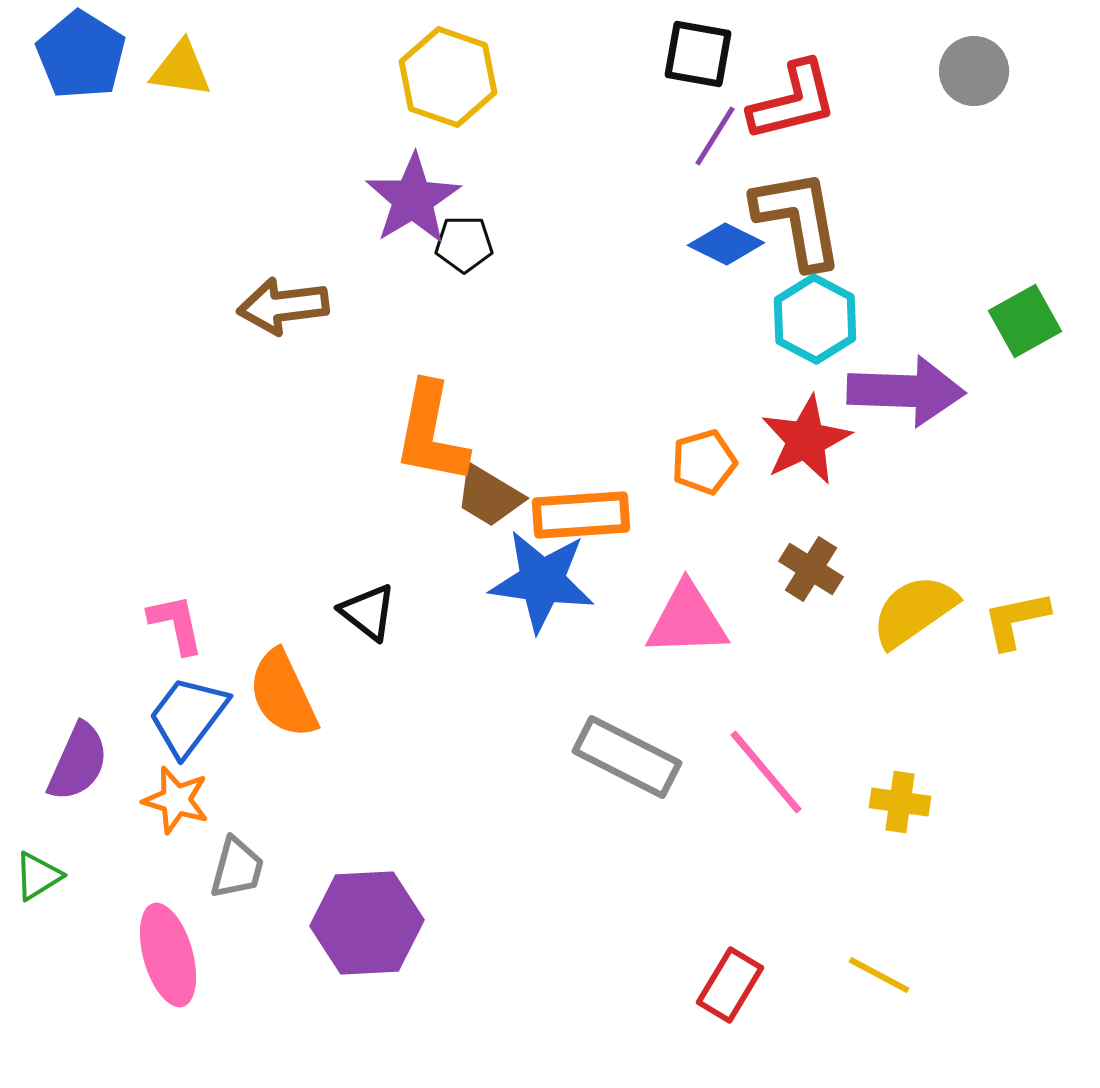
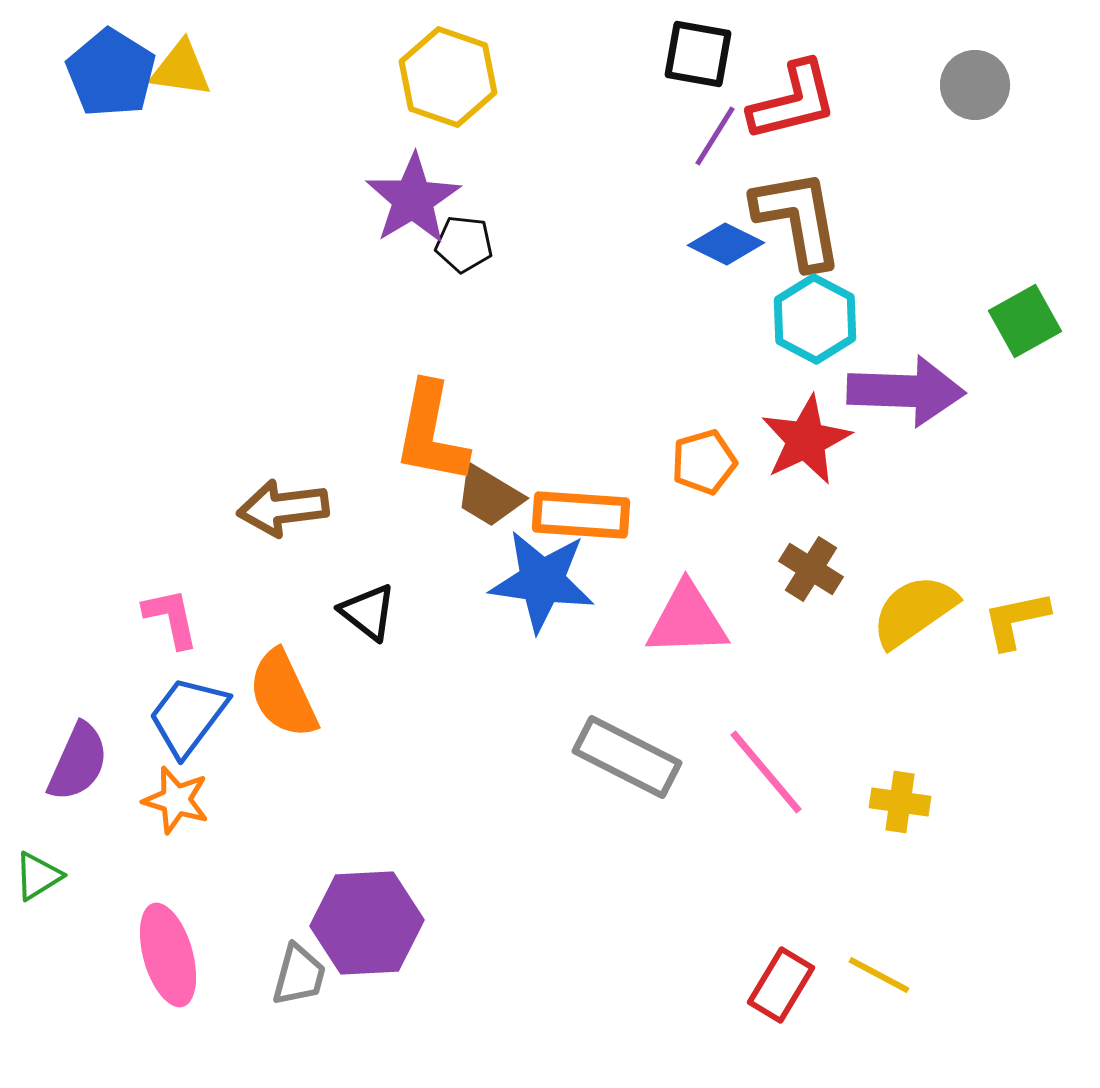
blue pentagon: moved 30 px right, 18 px down
gray circle: moved 1 px right, 14 px down
black pentagon: rotated 6 degrees clockwise
brown arrow: moved 202 px down
orange rectangle: rotated 8 degrees clockwise
pink L-shape: moved 5 px left, 6 px up
gray trapezoid: moved 62 px right, 107 px down
red rectangle: moved 51 px right
